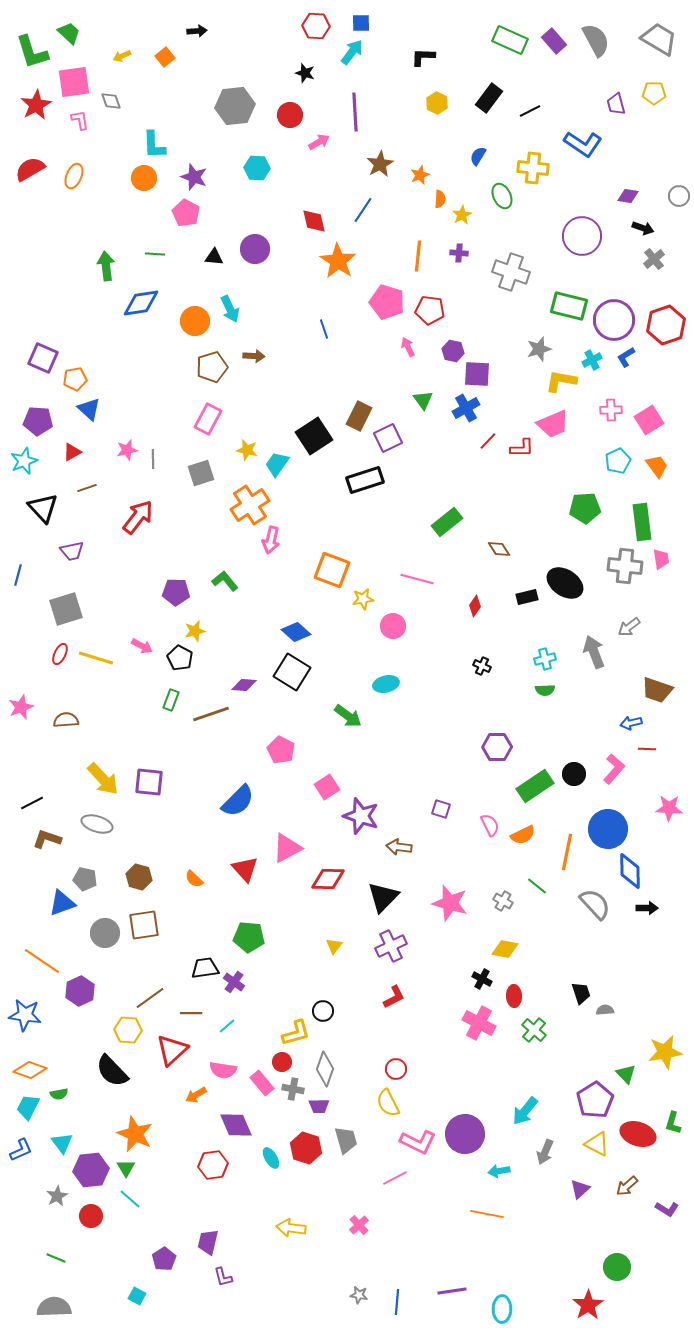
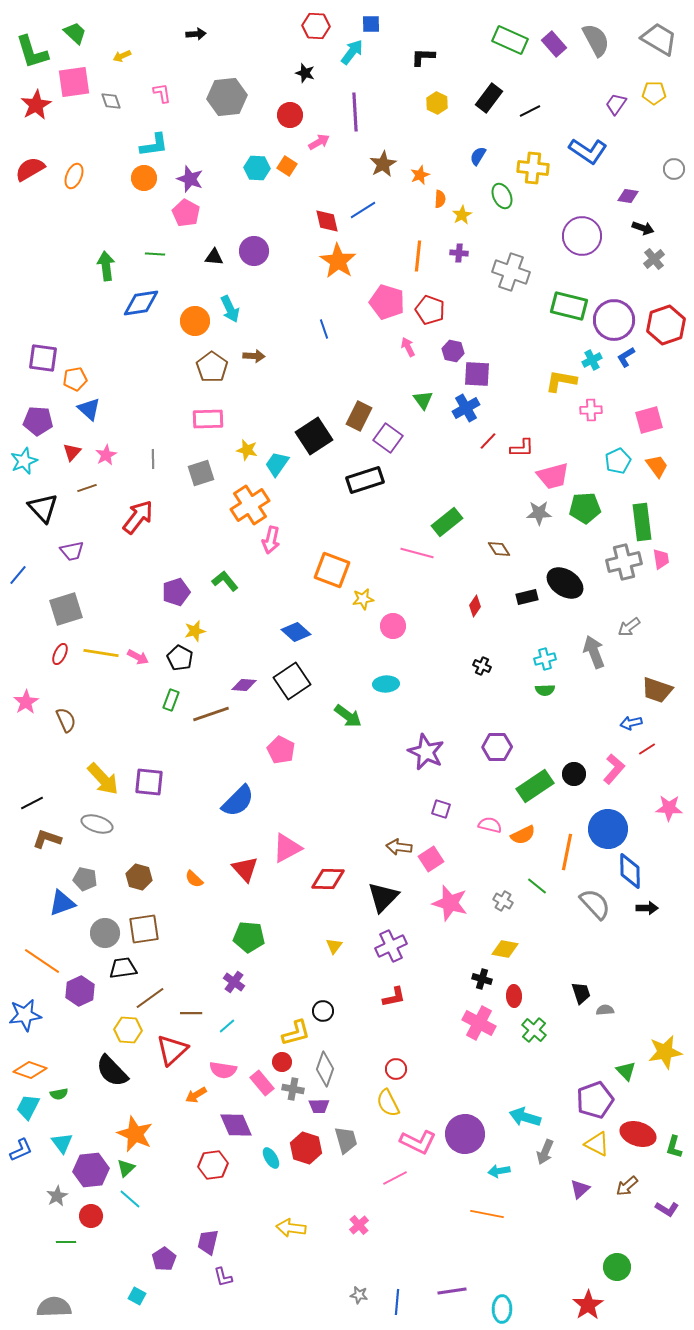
blue square at (361, 23): moved 10 px right, 1 px down
black arrow at (197, 31): moved 1 px left, 3 px down
green trapezoid at (69, 33): moved 6 px right
purple rectangle at (554, 41): moved 3 px down
orange square at (165, 57): moved 122 px right, 109 px down; rotated 18 degrees counterclockwise
purple trapezoid at (616, 104): rotated 50 degrees clockwise
gray hexagon at (235, 106): moved 8 px left, 9 px up
pink L-shape at (80, 120): moved 82 px right, 27 px up
blue L-shape at (583, 144): moved 5 px right, 7 px down
cyan L-shape at (154, 145): rotated 96 degrees counterclockwise
brown star at (380, 164): moved 3 px right
purple star at (194, 177): moved 4 px left, 2 px down
gray circle at (679, 196): moved 5 px left, 27 px up
blue line at (363, 210): rotated 24 degrees clockwise
red diamond at (314, 221): moved 13 px right
purple circle at (255, 249): moved 1 px left, 2 px down
red pentagon at (430, 310): rotated 12 degrees clockwise
gray star at (539, 349): moved 164 px down; rotated 15 degrees clockwise
purple square at (43, 358): rotated 16 degrees counterclockwise
brown pentagon at (212, 367): rotated 20 degrees counterclockwise
pink cross at (611, 410): moved 20 px left
pink rectangle at (208, 419): rotated 60 degrees clockwise
pink square at (649, 420): rotated 16 degrees clockwise
pink trapezoid at (553, 424): moved 52 px down; rotated 8 degrees clockwise
purple square at (388, 438): rotated 28 degrees counterclockwise
pink star at (127, 450): moved 21 px left, 5 px down; rotated 15 degrees counterclockwise
red triangle at (72, 452): rotated 18 degrees counterclockwise
gray cross at (625, 566): moved 1 px left, 4 px up; rotated 20 degrees counterclockwise
blue line at (18, 575): rotated 25 degrees clockwise
pink line at (417, 579): moved 26 px up
purple pentagon at (176, 592): rotated 20 degrees counterclockwise
pink arrow at (142, 646): moved 4 px left, 11 px down
yellow line at (96, 658): moved 5 px right, 5 px up; rotated 8 degrees counterclockwise
black square at (292, 672): moved 9 px down; rotated 24 degrees clockwise
cyan ellipse at (386, 684): rotated 10 degrees clockwise
pink star at (21, 707): moved 5 px right, 5 px up; rotated 10 degrees counterclockwise
brown semicircle at (66, 720): rotated 70 degrees clockwise
red line at (647, 749): rotated 36 degrees counterclockwise
pink square at (327, 787): moved 104 px right, 72 px down
purple star at (361, 816): moved 65 px right, 64 px up; rotated 6 degrees clockwise
pink semicircle at (490, 825): rotated 50 degrees counterclockwise
brown square at (144, 925): moved 4 px down
black trapezoid at (205, 968): moved 82 px left
black cross at (482, 979): rotated 12 degrees counterclockwise
red L-shape at (394, 997): rotated 15 degrees clockwise
blue star at (25, 1015): rotated 16 degrees counterclockwise
green triangle at (626, 1074): moved 3 px up
purple pentagon at (595, 1100): rotated 12 degrees clockwise
cyan arrow at (525, 1111): moved 6 px down; rotated 68 degrees clockwise
green L-shape at (673, 1123): moved 1 px right, 24 px down
green triangle at (126, 1168): rotated 18 degrees clockwise
green line at (56, 1258): moved 10 px right, 16 px up; rotated 24 degrees counterclockwise
